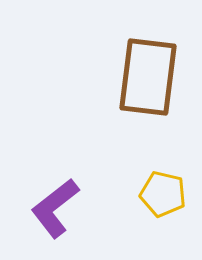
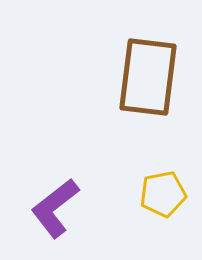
yellow pentagon: rotated 24 degrees counterclockwise
